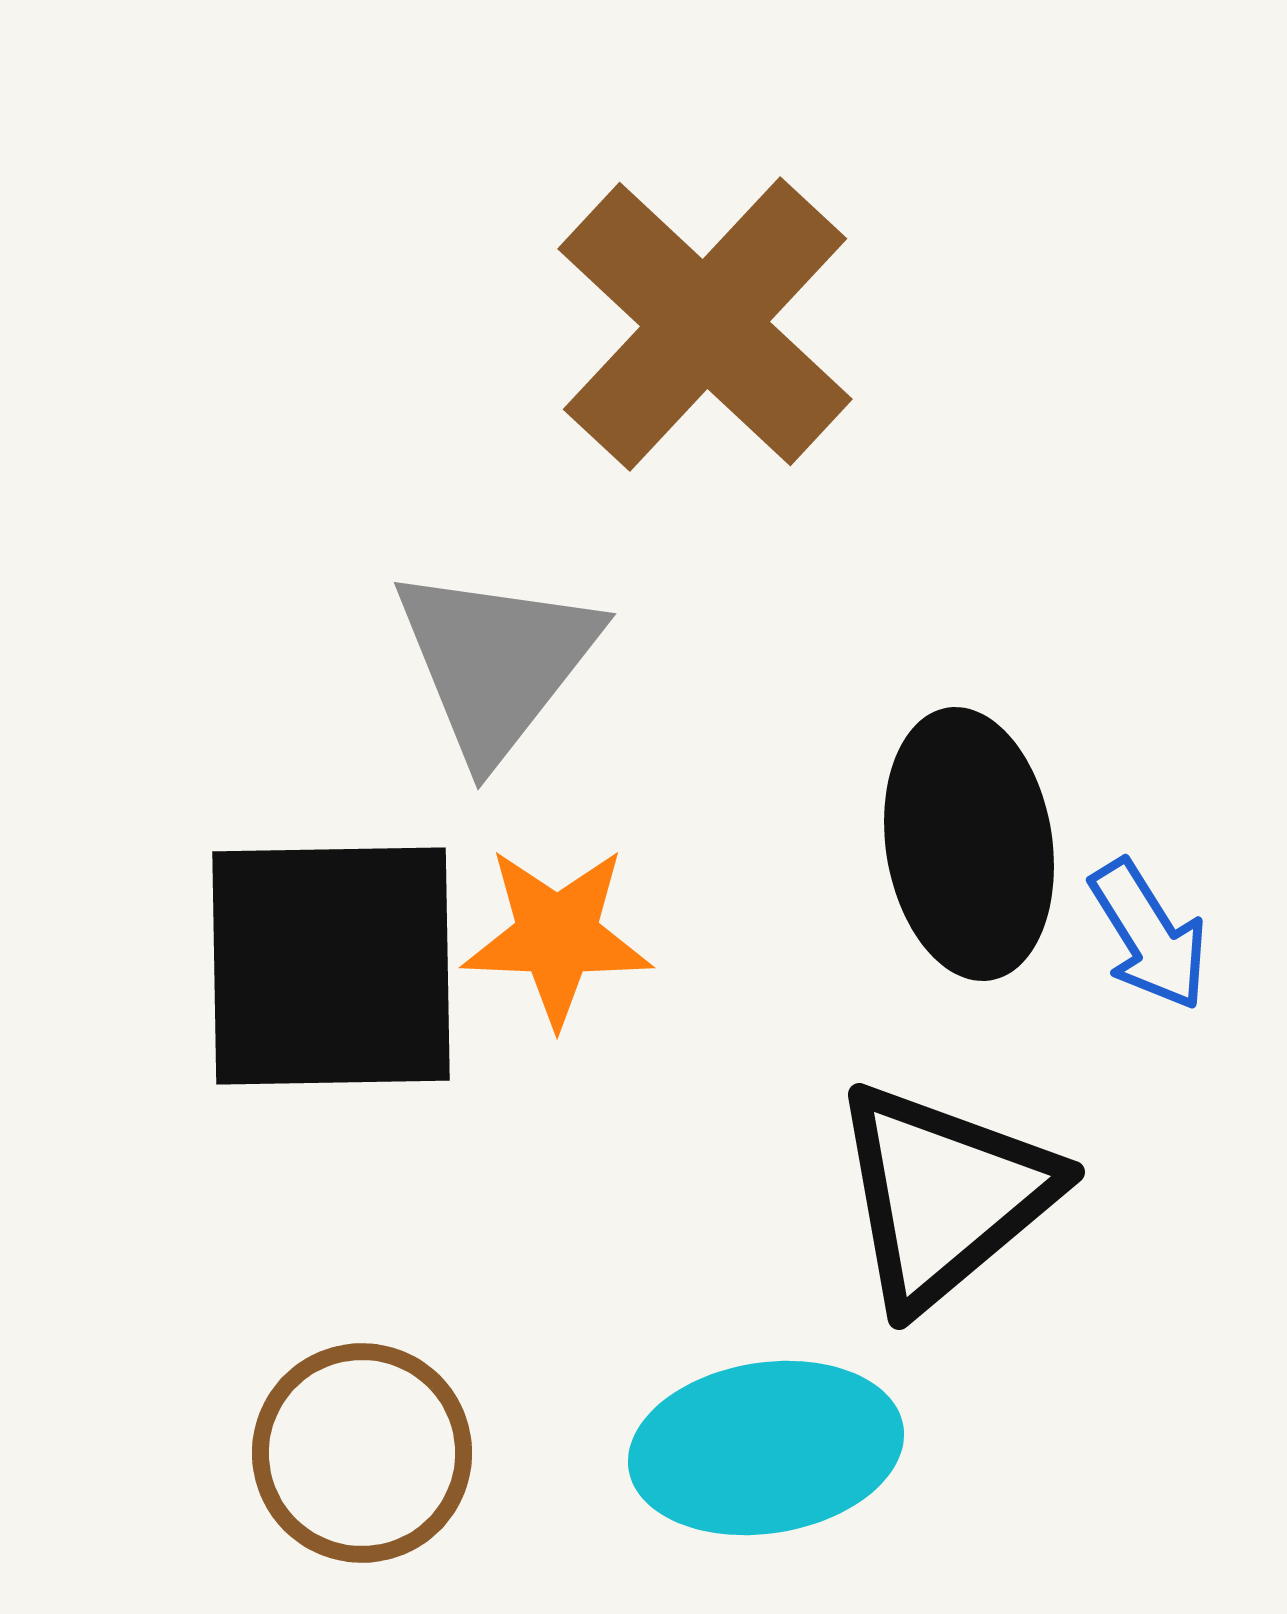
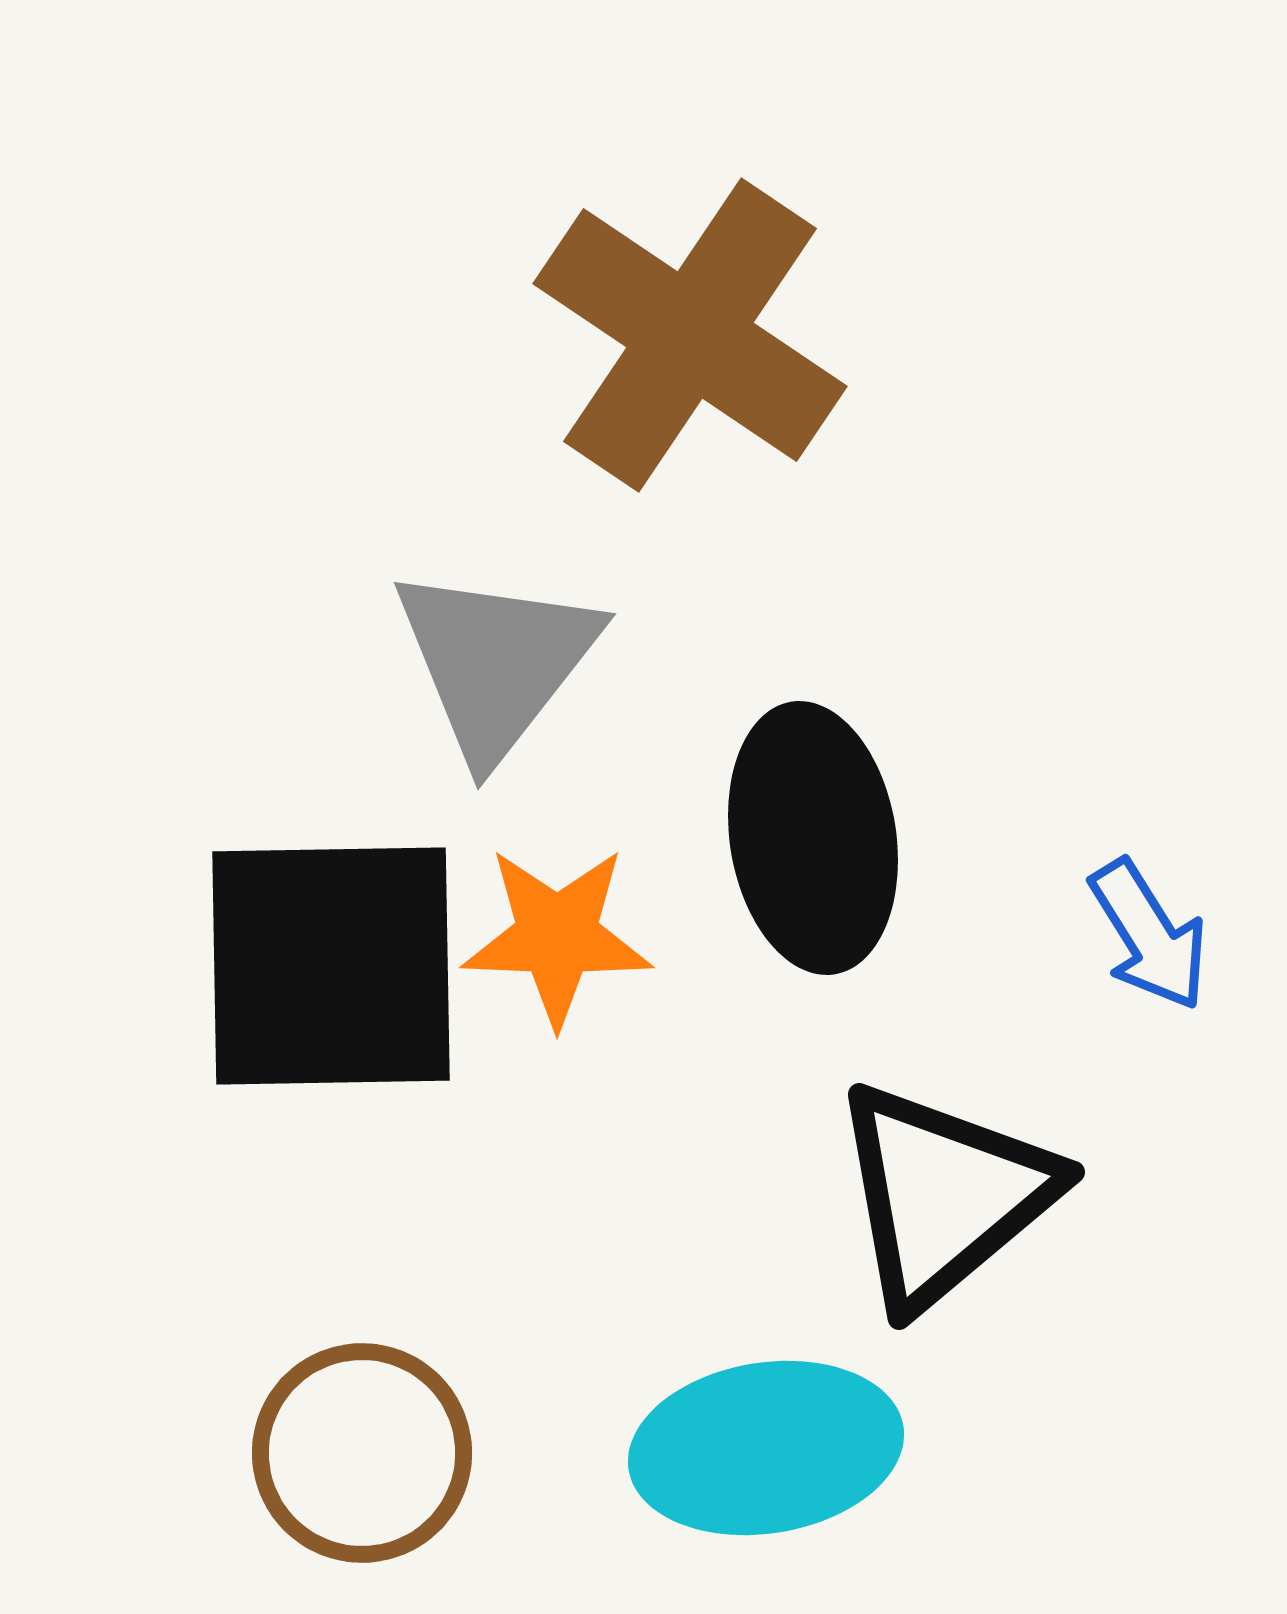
brown cross: moved 15 px left, 11 px down; rotated 9 degrees counterclockwise
black ellipse: moved 156 px left, 6 px up
